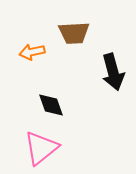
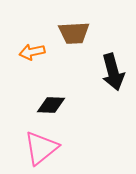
black diamond: rotated 68 degrees counterclockwise
